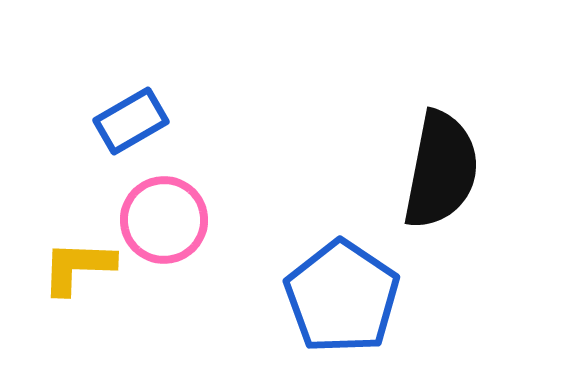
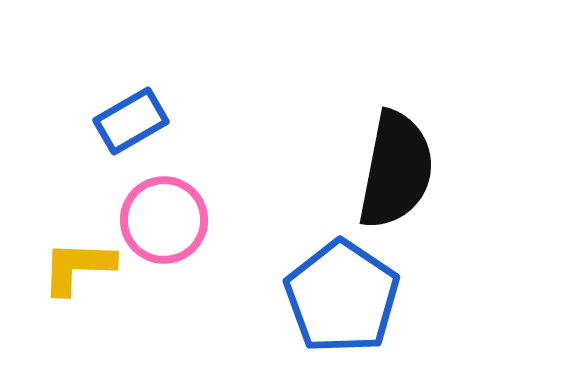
black semicircle: moved 45 px left
